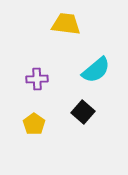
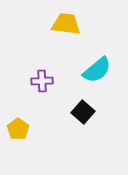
cyan semicircle: moved 1 px right
purple cross: moved 5 px right, 2 px down
yellow pentagon: moved 16 px left, 5 px down
